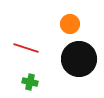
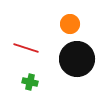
black circle: moved 2 px left
